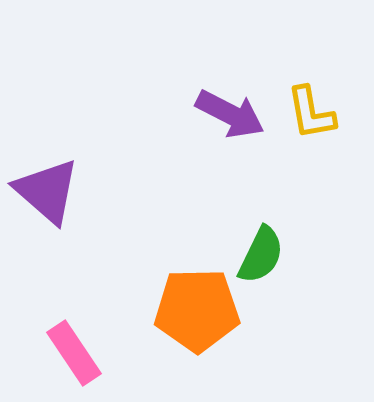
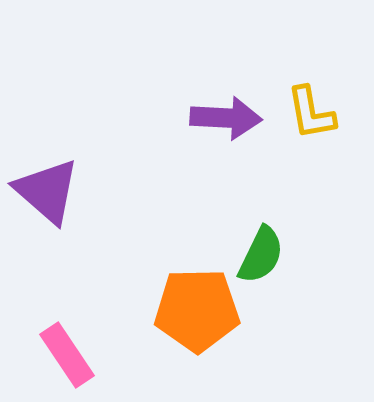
purple arrow: moved 4 px left, 4 px down; rotated 24 degrees counterclockwise
pink rectangle: moved 7 px left, 2 px down
